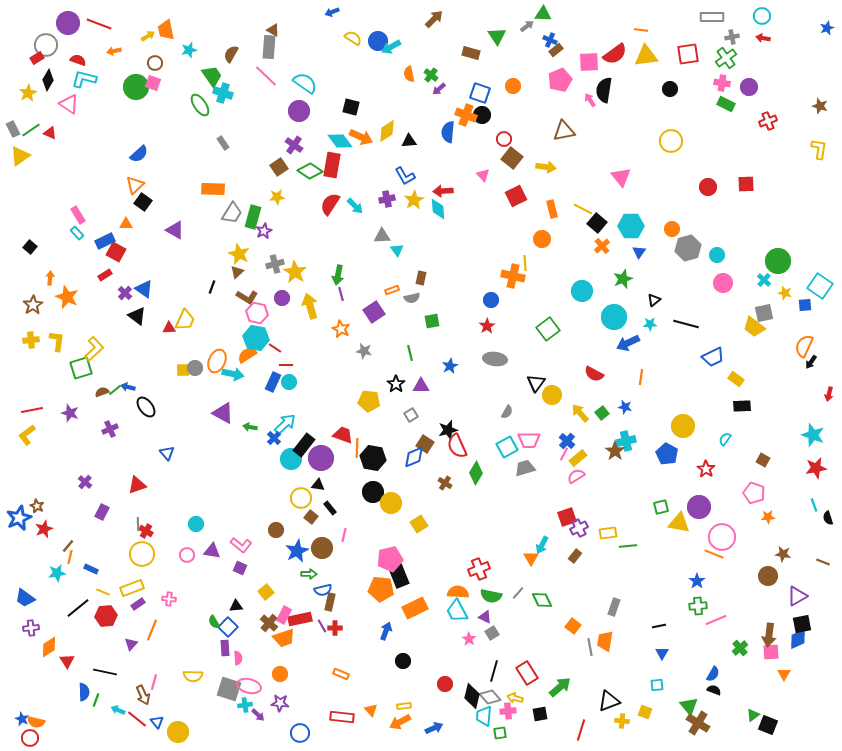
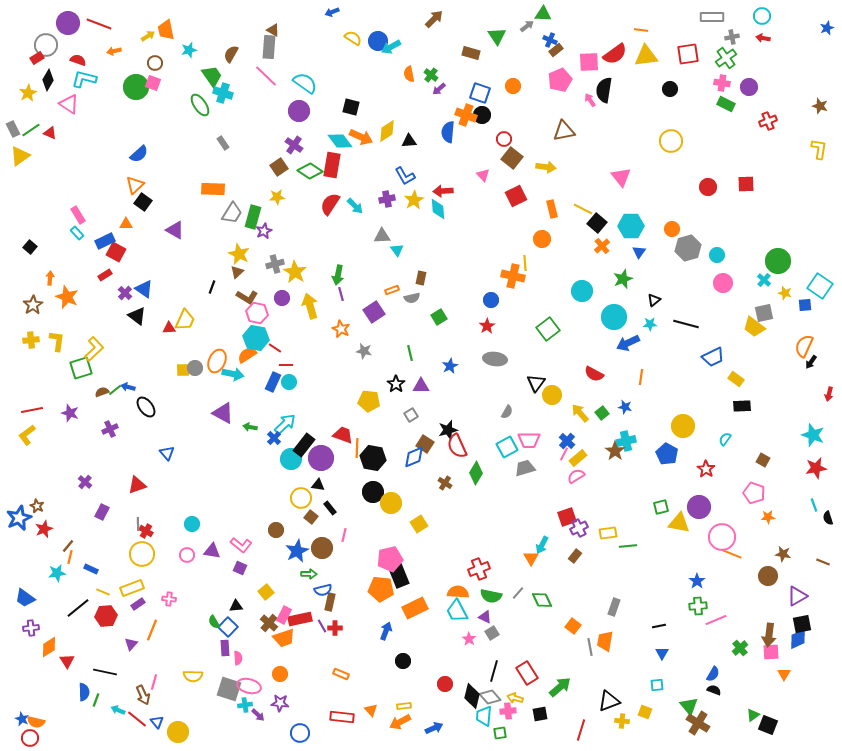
green square at (432, 321): moved 7 px right, 4 px up; rotated 21 degrees counterclockwise
cyan circle at (196, 524): moved 4 px left
orange line at (714, 554): moved 18 px right
